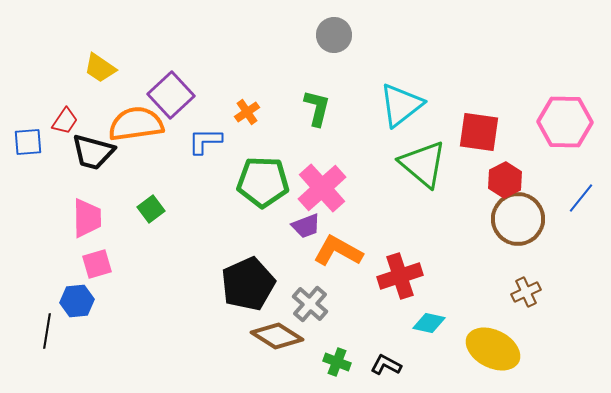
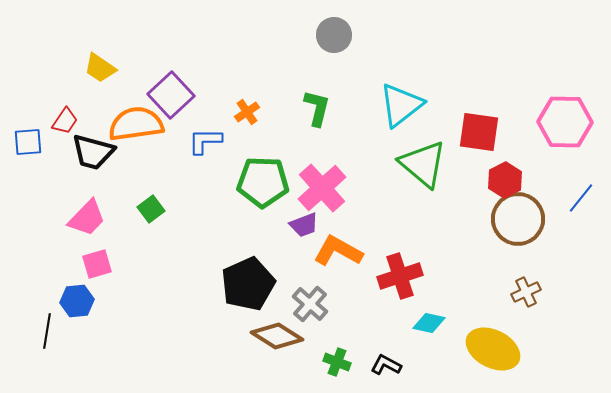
pink trapezoid: rotated 45 degrees clockwise
purple trapezoid: moved 2 px left, 1 px up
